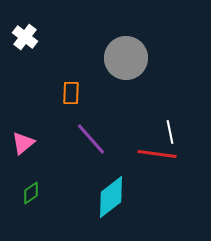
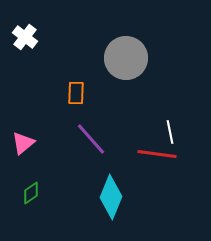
orange rectangle: moved 5 px right
cyan diamond: rotated 30 degrees counterclockwise
